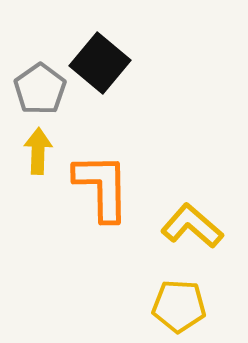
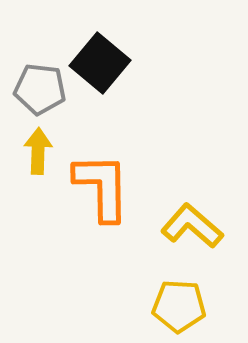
gray pentagon: rotated 30 degrees counterclockwise
